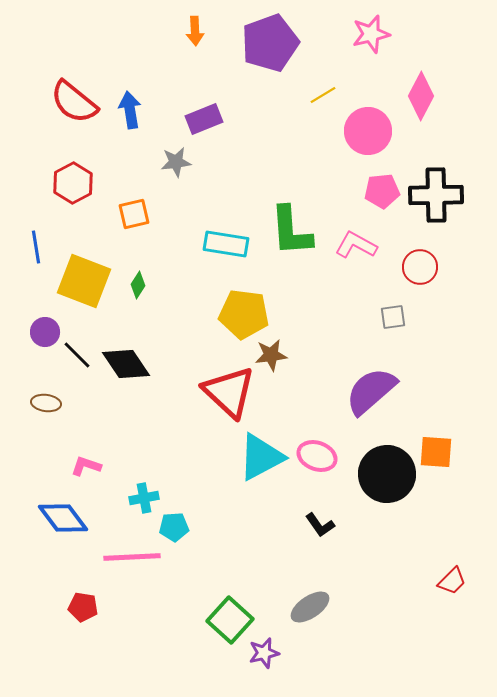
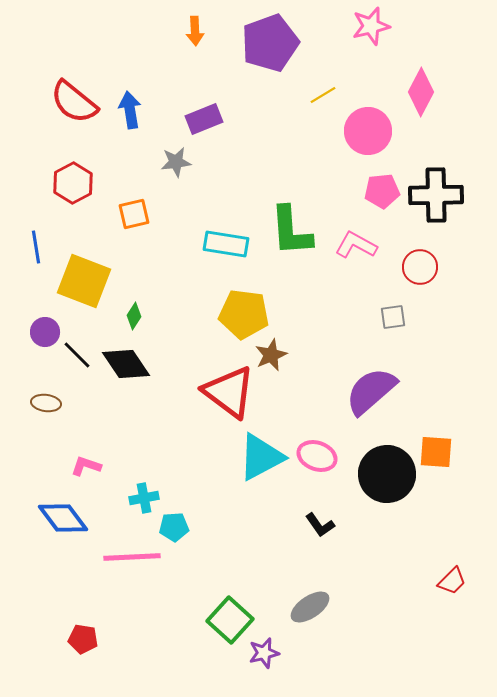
pink star at (371, 34): moved 8 px up
pink diamond at (421, 96): moved 4 px up
green diamond at (138, 285): moved 4 px left, 31 px down
brown star at (271, 355): rotated 16 degrees counterclockwise
red triangle at (229, 392): rotated 6 degrees counterclockwise
red pentagon at (83, 607): moved 32 px down
